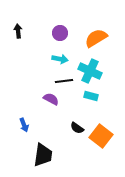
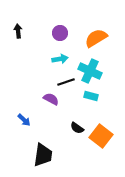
cyan arrow: rotated 21 degrees counterclockwise
black line: moved 2 px right, 1 px down; rotated 12 degrees counterclockwise
blue arrow: moved 5 px up; rotated 24 degrees counterclockwise
